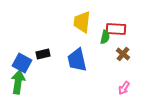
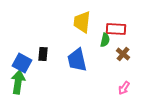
green semicircle: moved 3 px down
black rectangle: rotated 72 degrees counterclockwise
